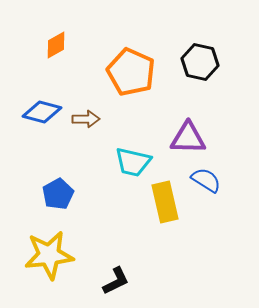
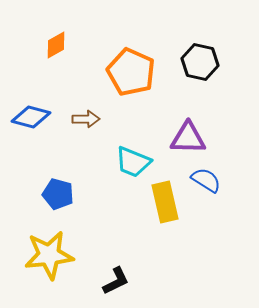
blue diamond: moved 11 px left, 5 px down
cyan trapezoid: rotated 9 degrees clockwise
blue pentagon: rotated 28 degrees counterclockwise
